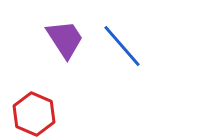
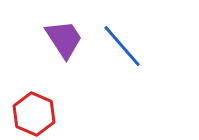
purple trapezoid: moved 1 px left
